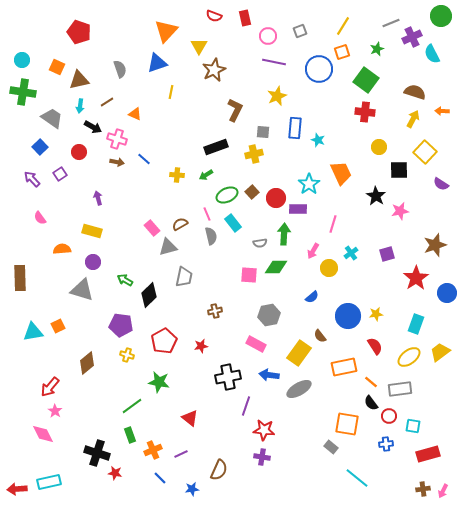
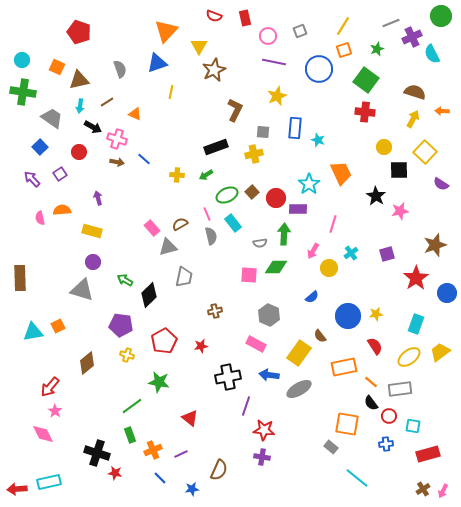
orange square at (342, 52): moved 2 px right, 2 px up
yellow circle at (379, 147): moved 5 px right
pink semicircle at (40, 218): rotated 24 degrees clockwise
orange semicircle at (62, 249): moved 39 px up
gray hexagon at (269, 315): rotated 25 degrees counterclockwise
brown cross at (423, 489): rotated 24 degrees counterclockwise
